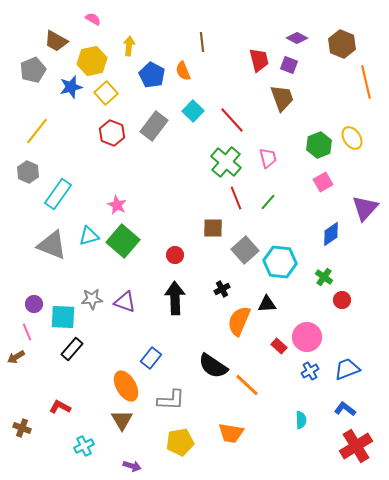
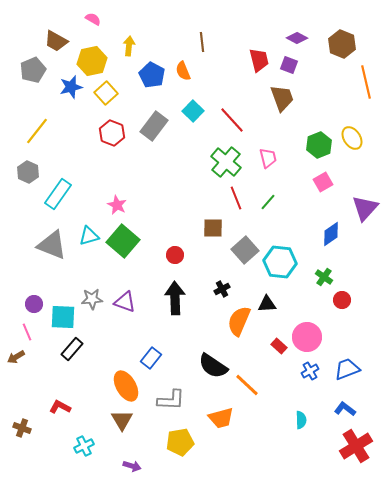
orange trapezoid at (231, 433): moved 10 px left, 15 px up; rotated 24 degrees counterclockwise
